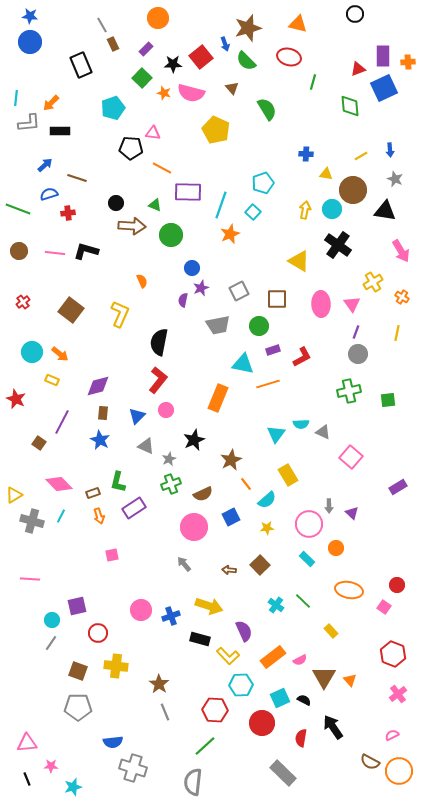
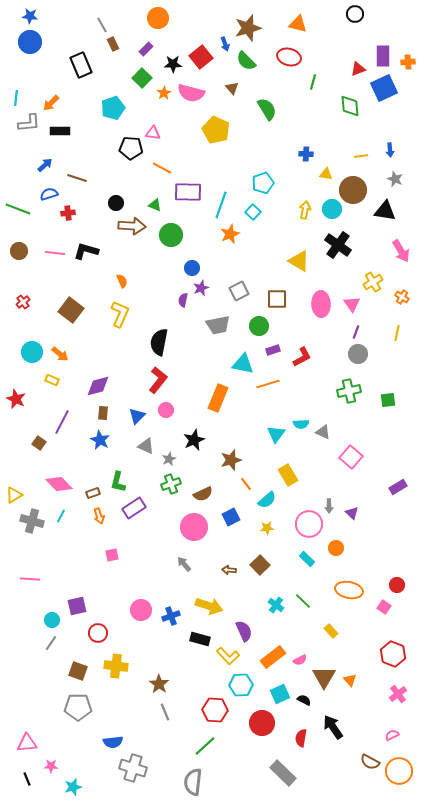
orange star at (164, 93): rotated 24 degrees clockwise
yellow line at (361, 156): rotated 24 degrees clockwise
orange semicircle at (142, 281): moved 20 px left
brown star at (231, 460): rotated 10 degrees clockwise
cyan square at (280, 698): moved 4 px up
